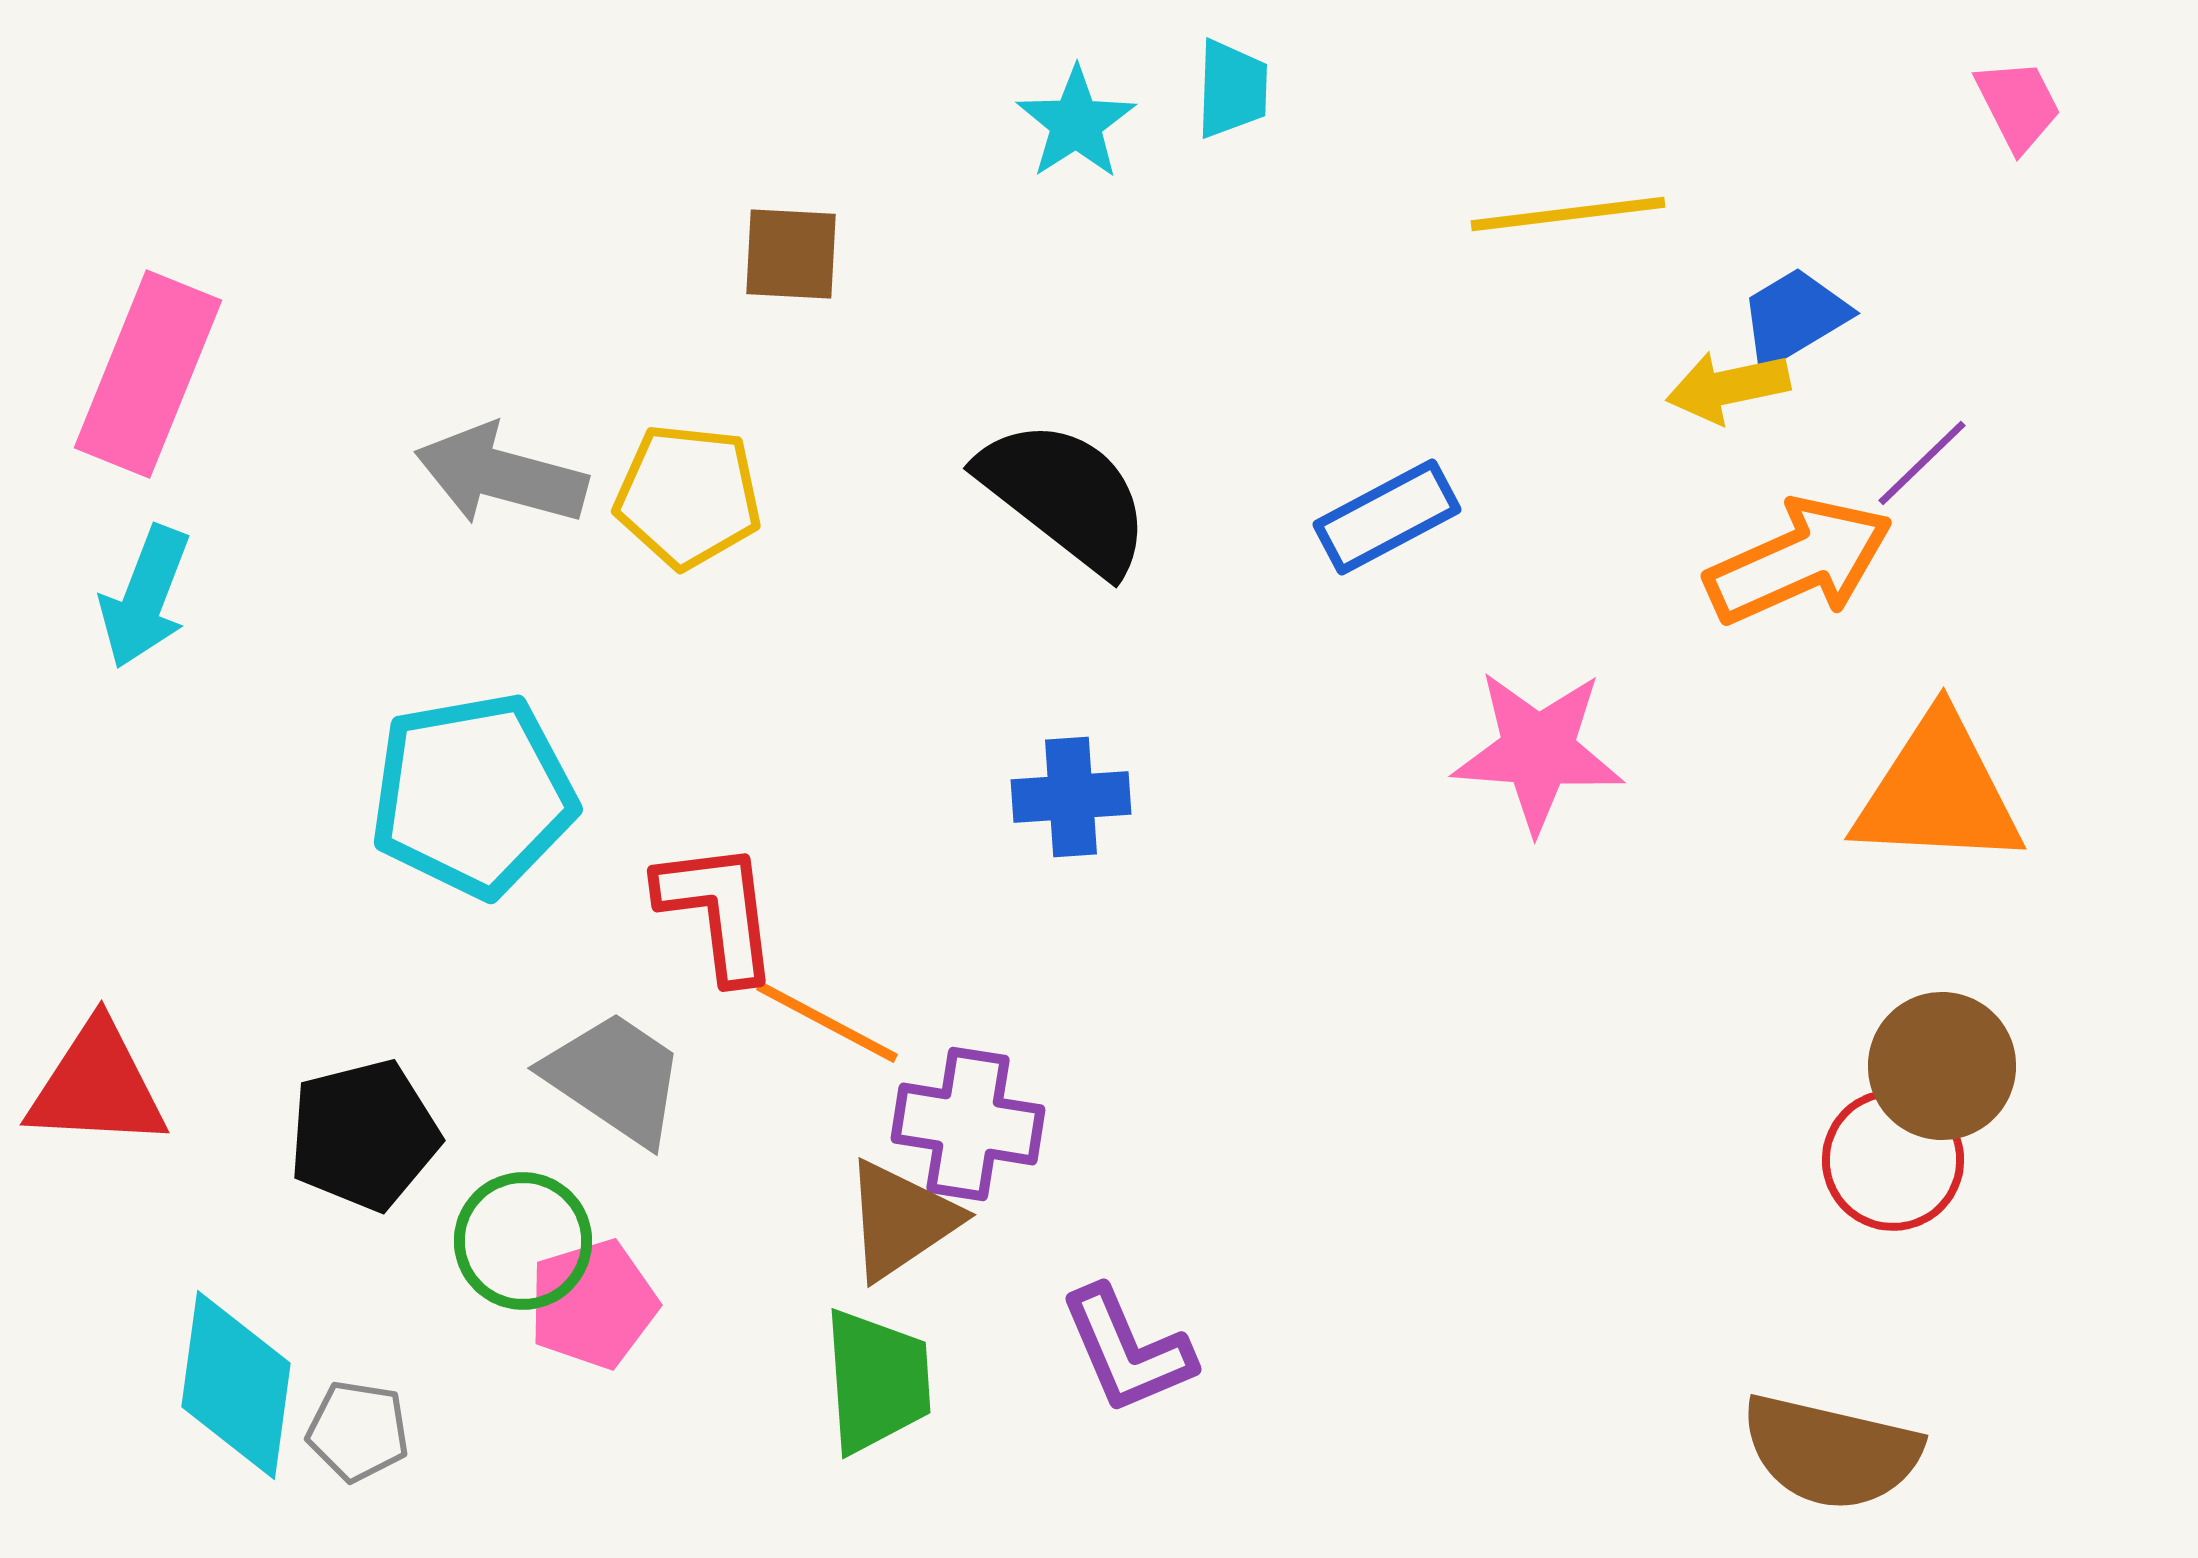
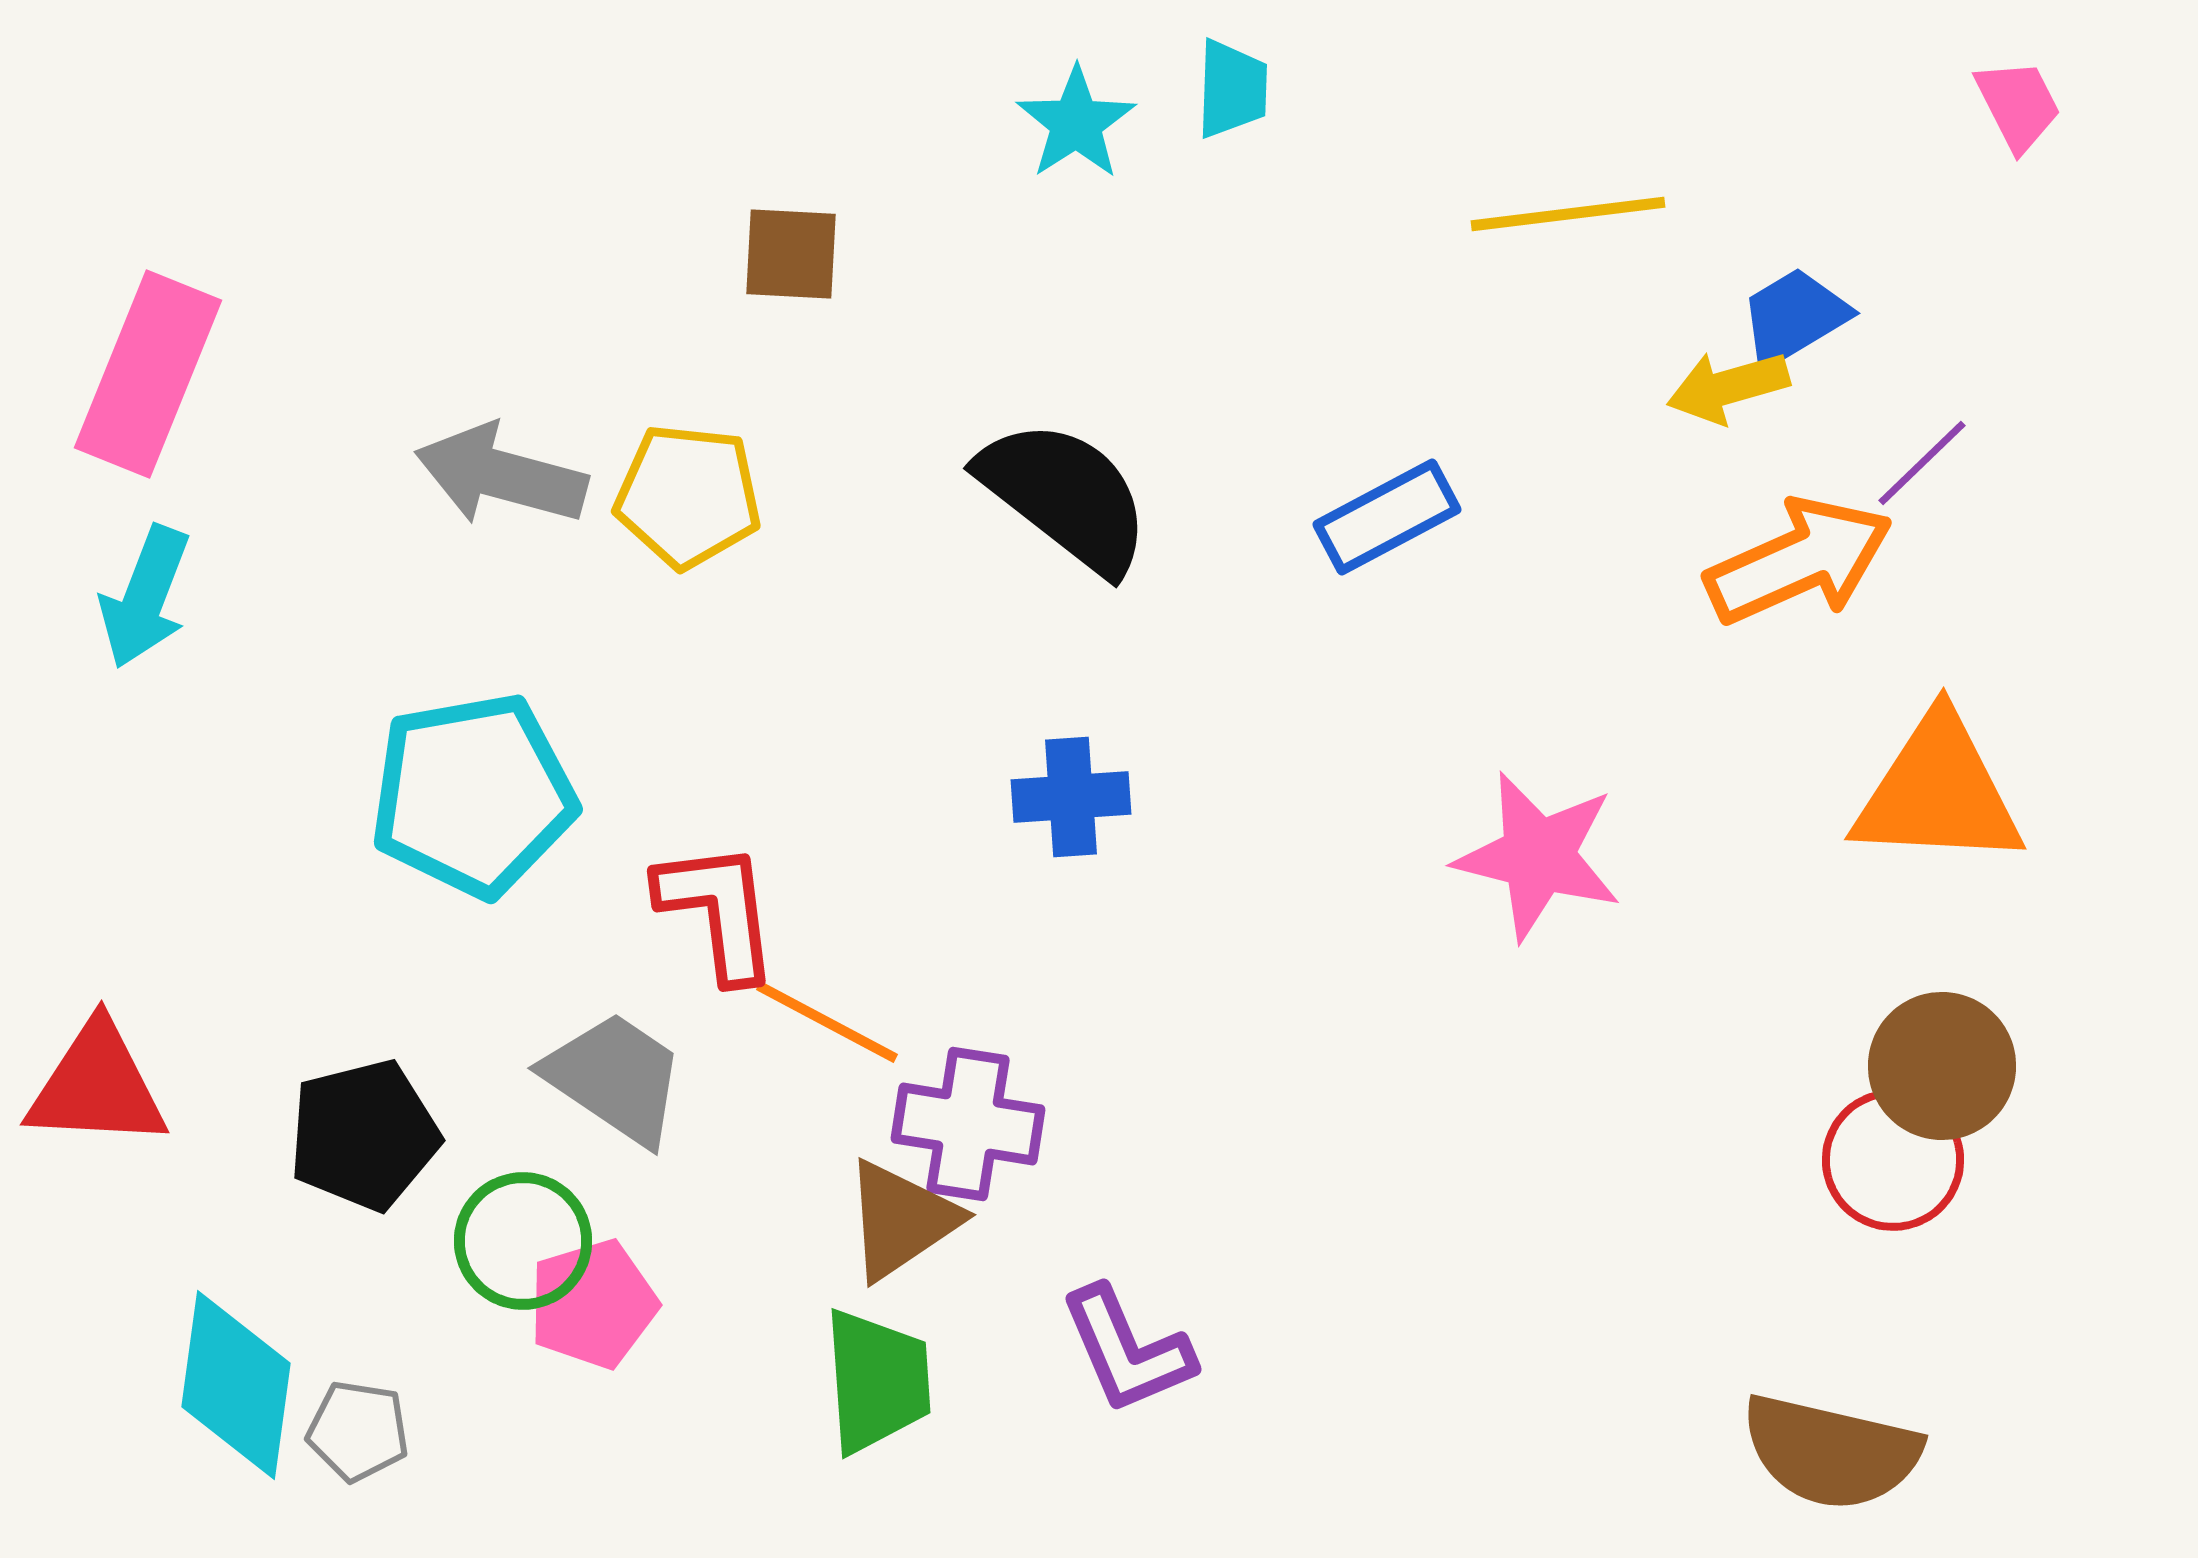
yellow arrow: rotated 4 degrees counterclockwise
pink star: moved 105 px down; rotated 10 degrees clockwise
